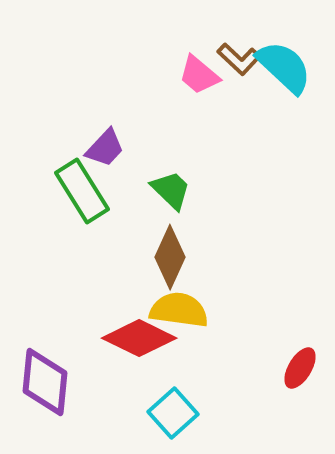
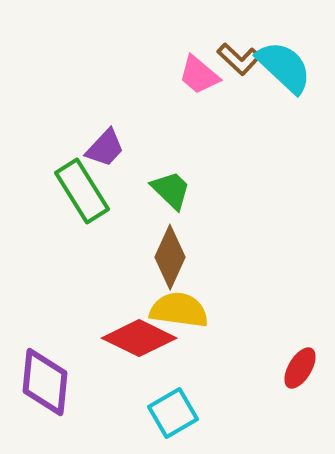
cyan square: rotated 12 degrees clockwise
